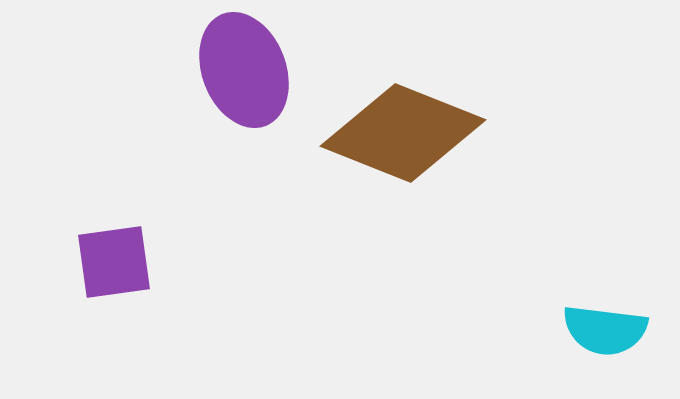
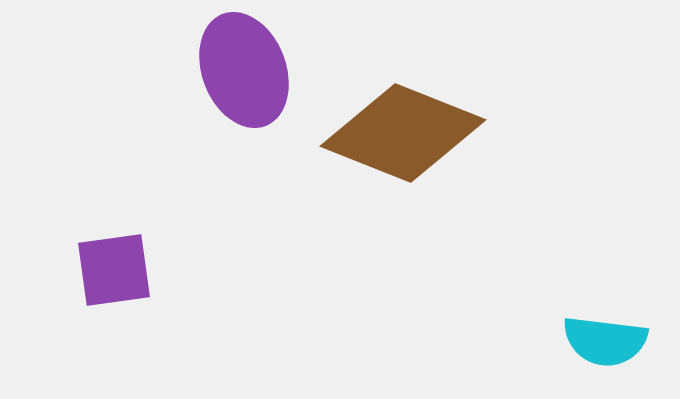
purple square: moved 8 px down
cyan semicircle: moved 11 px down
